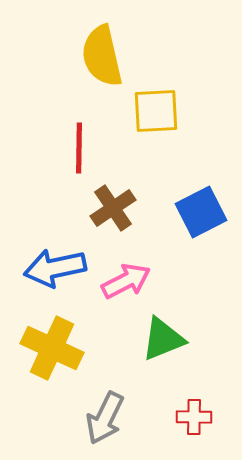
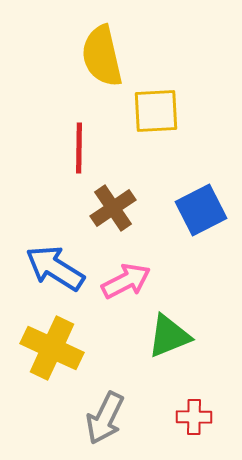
blue square: moved 2 px up
blue arrow: rotated 44 degrees clockwise
green triangle: moved 6 px right, 3 px up
